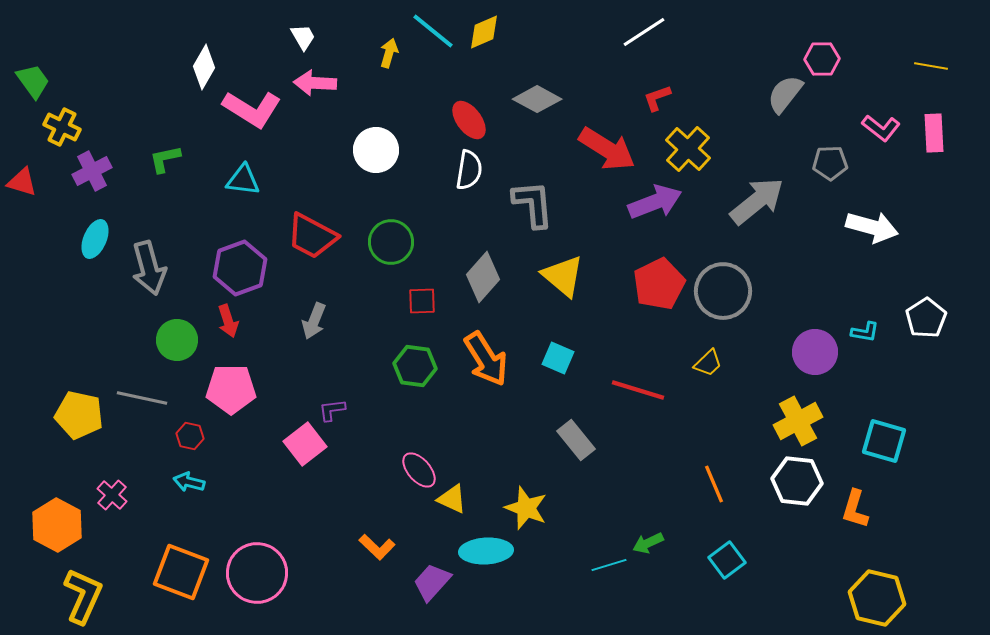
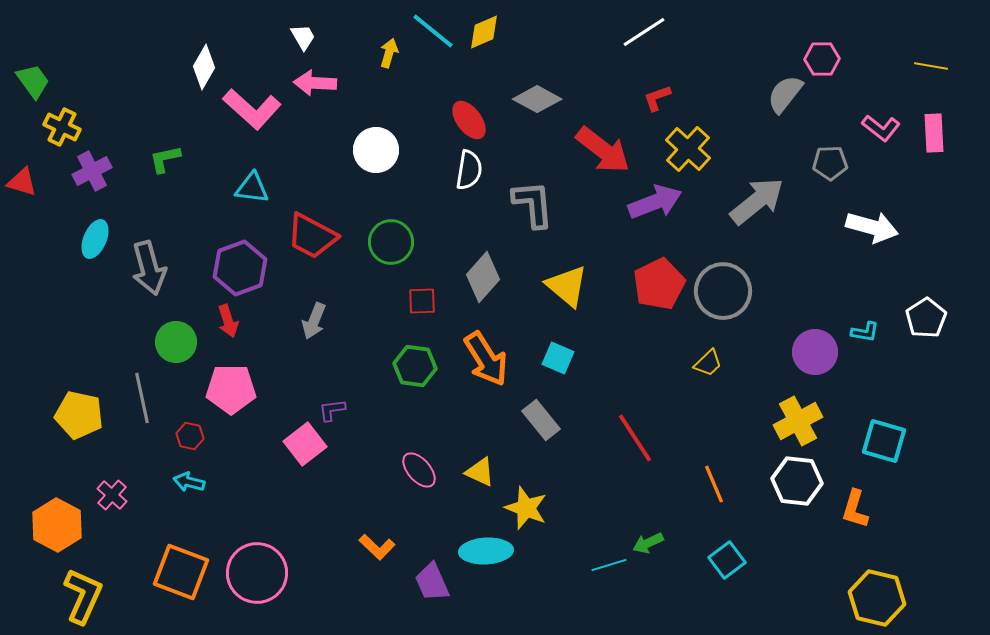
pink L-shape at (252, 109): rotated 10 degrees clockwise
red arrow at (607, 149): moved 4 px left, 1 px down; rotated 6 degrees clockwise
cyan triangle at (243, 180): moved 9 px right, 8 px down
yellow triangle at (563, 276): moved 4 px right, 10 px down
green circle at (177, 340): moved 1 px left, 2 px down
red line at (638, 390): moved 3 px left, 48 px down; rotated 40 degrees clockwise
gray line at (142, 398): rotated 66 degrees clockwise
gray rectangle at (576, 440): moved 35 px left, 20 px up
yellow triangle at (452, 499): moved 28 px right, 27 px up
purple trapezoid at (432, 582): rotated 66 degrees counterclockwise
